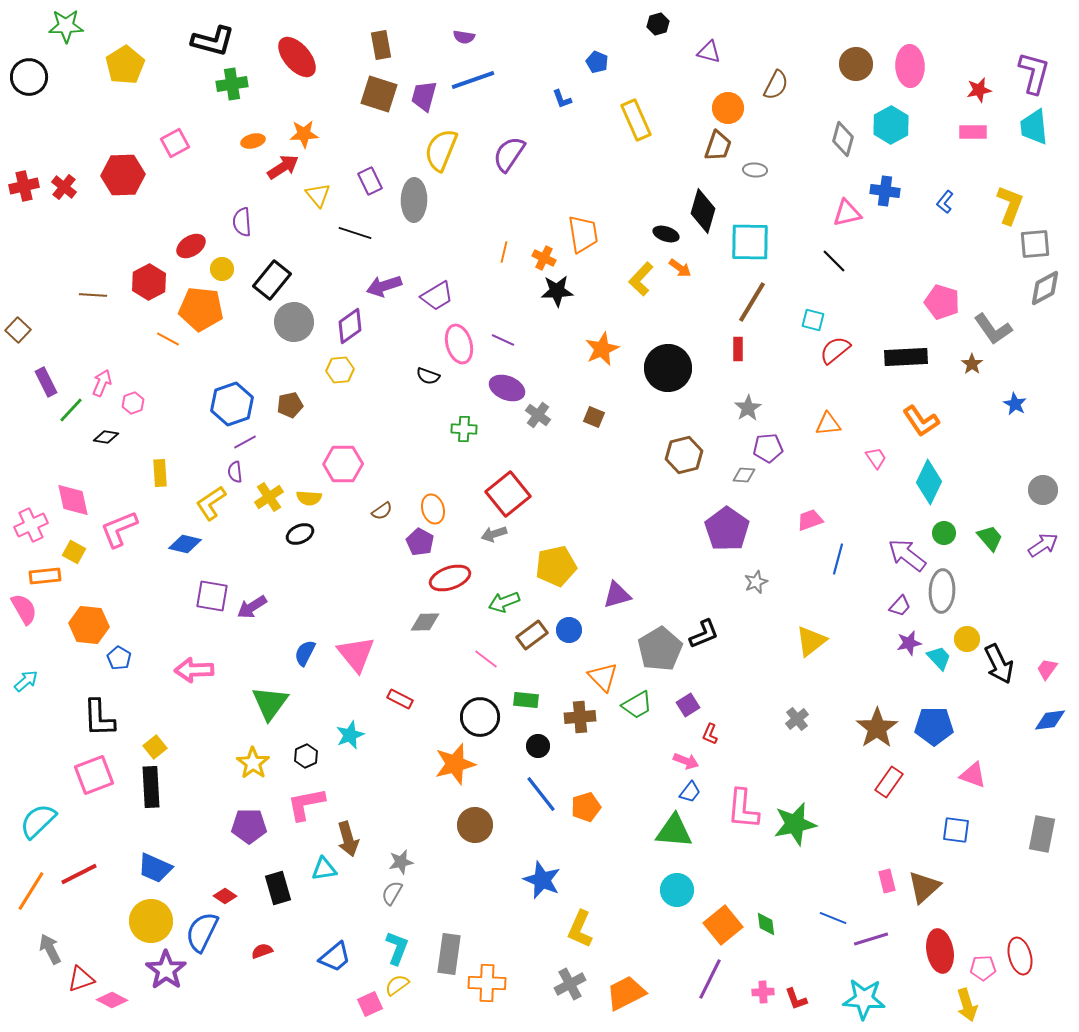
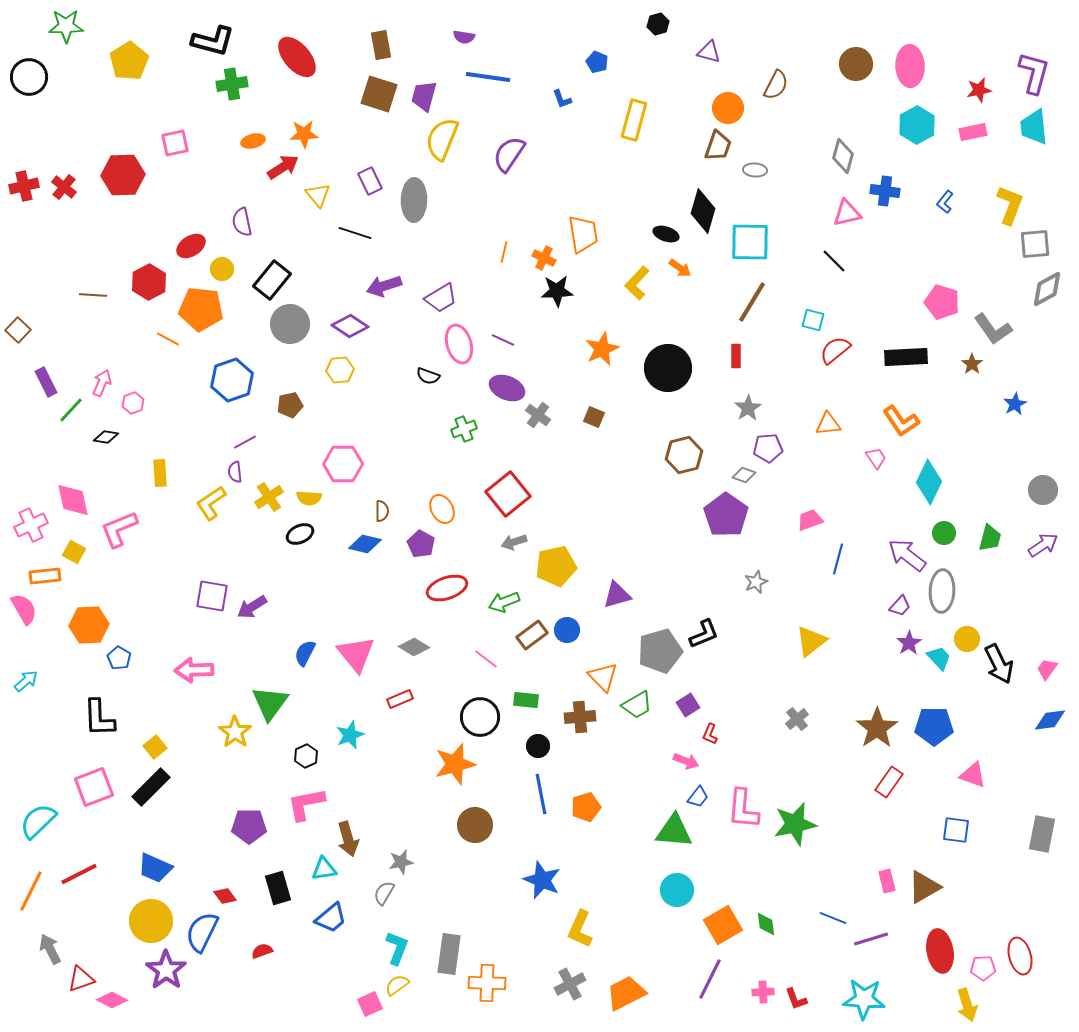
yellow pentagon at (125, 65): moved 4 px right, 4 px up
blue line at (473, 80): moved 15 px right, 3 px up; rotated 27 degrees clockwise
yellow rectangle at (636, 120): moved 2 px left; rotated 39 degrees clockwise
cyan hexagon at (891, 125): moved 26 px right
pink rectangle at (973, 132): rotated 12 degrees counterclockwise
gray diamond at (843, 139): moved 17 px down
pink square at (175, 143): rotated 16 degrees clockwise
yellow semicircle at (441, 150): moved 1 px right, 11 px up
purple semicircle at (242, 222): rotated 8 degrees counterclockwise
yellow L-shape at (641, 279): moved 4 px left, 4 px down
gray diamond at (1045, 288): moved 2 px right, 1 px down
purple trapezoid at (437, 296): moved 4 px right, 2 px down
gray circle at (294, 322): moved 4 px left, 2 px down
purple diamond at (350, 326): rotated 69 degrees clockwise
red rectangle at (738, 349): moved 2 px left, 7 px down
blue hexagon at (232, 404): moved 24 px up
blue star at (1015, 404): rotated 15 degrees clockwise
orange L-shape at (921, 421): moved 20 px left
green cross at (464, 429): rotated 25 degrees counterclockwise
gray diamond at (744, 475): rotated 15 degrees clockwise
orange ellipse at (433, 509): moved 9 px right; rotated 12 degrees counterclockwise
brown semicircle at (382, 511): rotated 55 degrees counterclockwise
purple pentagon at (727, 529): moved 1 px left, 14 px up
gray arrow at (494, 534): moved 20 px right, 8 px down
green trapezoid at (990, 538): rotated 56 degrees clockwise
purple pentagon at (420, 542): moved 1 px right, 2 px down
blue diamond at (185, 544): moved 180 px right
red ellipse at (450, 578): moved 3 px left, 10 px down
gray diamond at (425, 622): moved 11 px left, 25 px down; rotated 32 degrees clockwise
orange hexagon at (89, 625): rotated 9 degrees counterclockwise
blue circle at (569, 630): moved 2 px left
purple star at (909, 643): rotated 20 degrees counterclockwise
gray pentagon at (660, 649): moved 2 px down; rotated 15 degrees clockwise
red rectangle at (400, 699): rotated 50 degrees counterclockwise
yellow star at (253, 763): moved 18 px left, 31 px up
pink square at (94, 775): moved 12 px down
black rectangle at (151, 787): rotated 48 degrees clockwise
blue trapezoid at (690, 792): moved 8 px right, 5 px down
blue line at (541, 794): rotated 27 degrees clockwise
brown triangle at (924, 887): rotated 12 degrees clockwise
orange line at (31, 891): rotated 6 degrees counterclockwise
gray semicircle at (392, 893): moved 8 px left
red diamond at (225, 896): rotated 20 degrees clockwise
orange square at (723, 925): rotated 9 degrees clockwise
blue trapezoid at (335, 957): moved 4 px left, 39 px up
